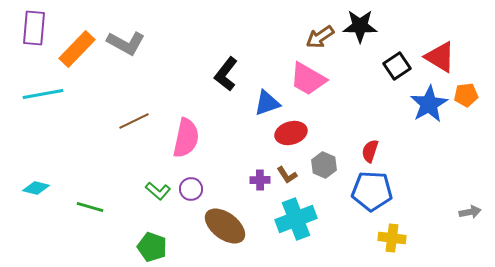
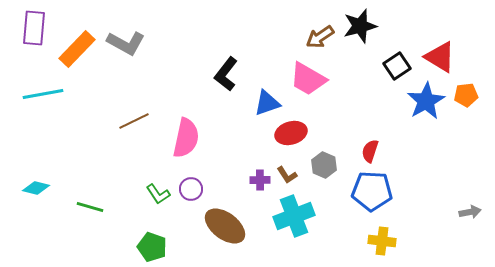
black star: rotated 16 degrees counterclockwise
blue star: moved 3 px left, 3 px up
green L-shape: moved 3 px down; rotated 15 degrees clockwise
cyan cross: moved 2 px left, 3 px up
yellow cross: moved 10 px left, 3 px down
